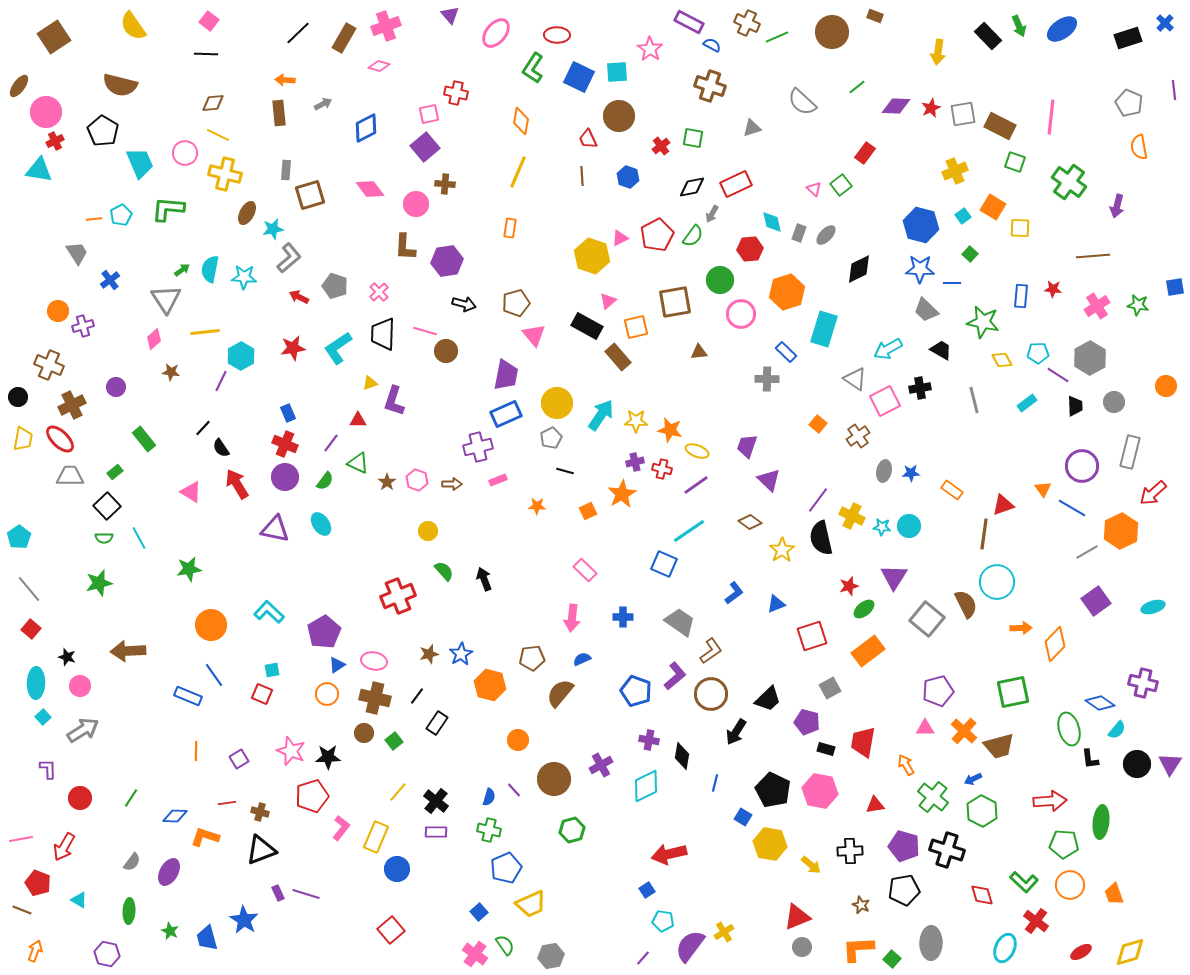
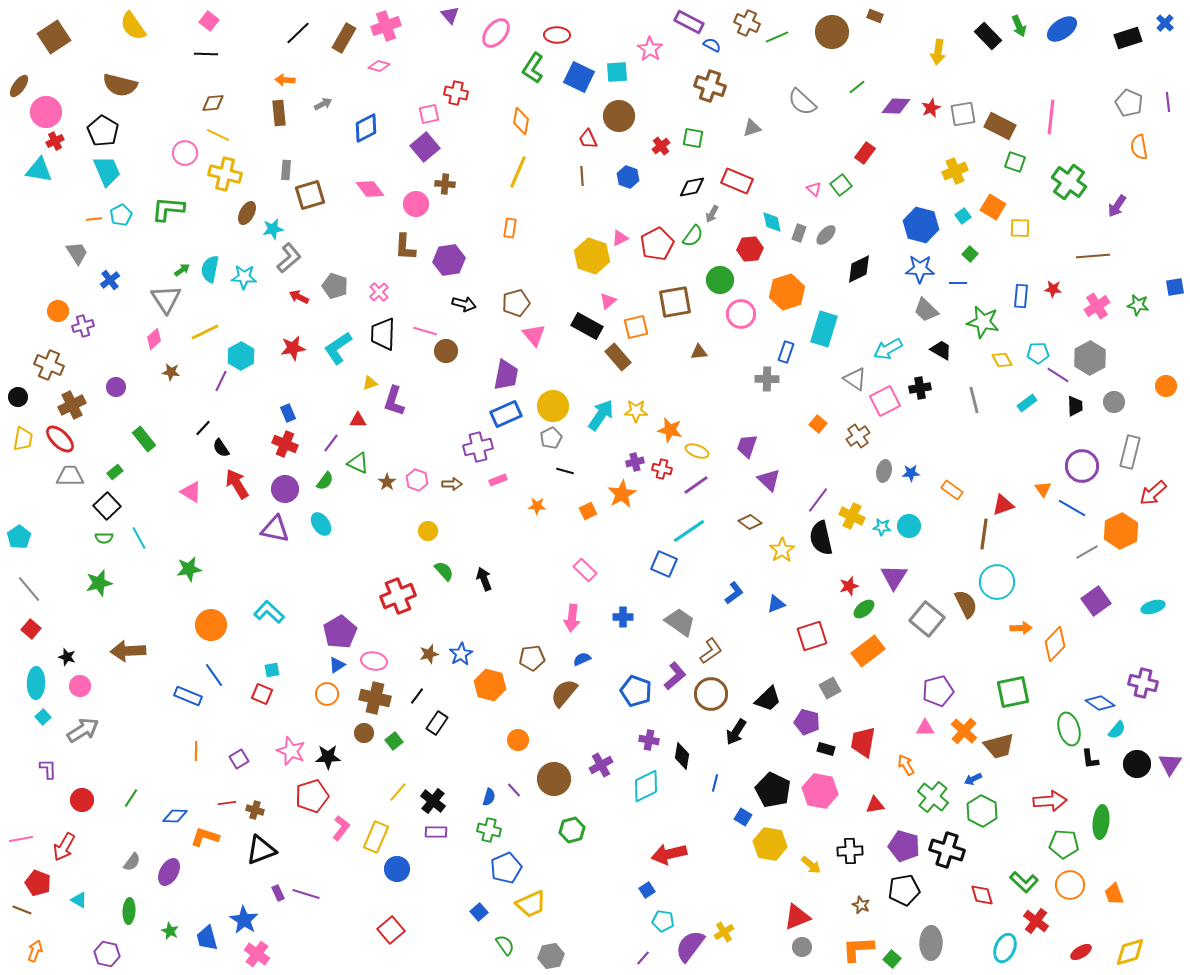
purple line at (1174, 90): moved 6 px left, 12 px down
cyan trapezoid at (140, 163): moved 33 px left, 8 px down
red rectangle at (736, 184): moved 1 px right, 3 px up; rotated 48 degrees clockwise
purple arrow at (1117, 206): rotated 20 degrees clockwise
red pentagon at (657, 235): moved 9 px down
purple hexagon at (447, 261): moved 2 px right, 1 px up
blue line at (952, 283): moved 6 px right
yellow line at (205, 332): rotated 20 degrees counterclockwise
blue rectangle at (786, 352): rotated 65 degrees clockwise
yellow circle at (557, 403): moved 4 px left, 3 px down
yellow star at (636, 421): moved 10 px up
purple circle at (285, 477): moved 12 px down
purple pentagon at (324, 632): moved 16 px right
brown semicircle at (560, 693): moved 4 px right
red circle at (80, 798): moved 2 px right, 2 px down
black cross at (436, 801): moved 3 px left
brown cross at (260, 812): moved 5 px left, 2 px up
pink cross at (475, 954): moved 218 px left
